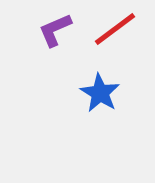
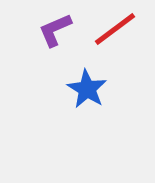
blue star: moved 13 px left, 4 px up
